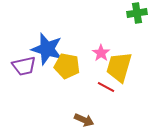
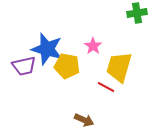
pink star: moved 8 px left, 7 px up
